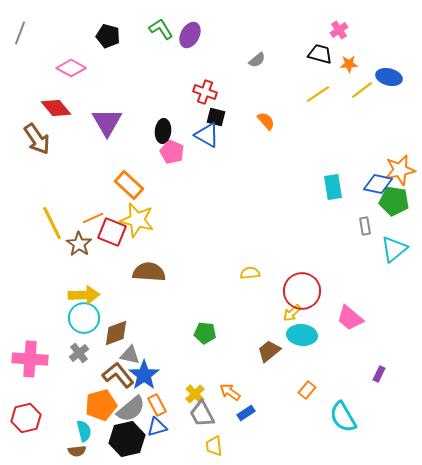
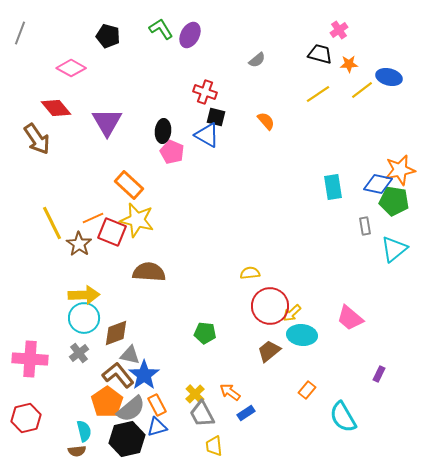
red circle at (302, 291): moved 32 px left, 15 px down
orange pentagon at (101, 405): moved 6 px right, 3 px up; rotated 20 degrees counterclockwise
